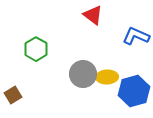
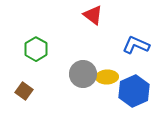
blue L-shape: moved 9 px down
blue hexagon: rotated 8 degrees counterclockwise
brown square: moved 11 px right, 4 px up; rotated 24 degrees counterclockwise
